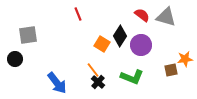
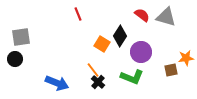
gray square: moved 7 px left, 2 px down
purple circle: moved 7 px down
orange star: moved 1 px right, 1 px up
blue arrow: rotated 30 degrees counterclockwise
